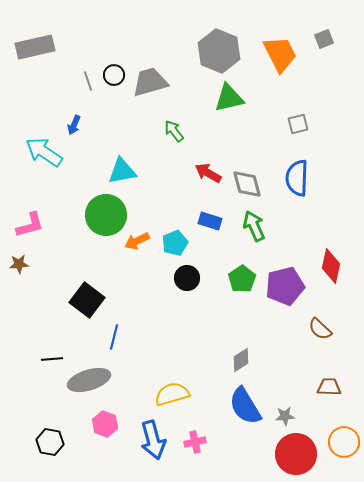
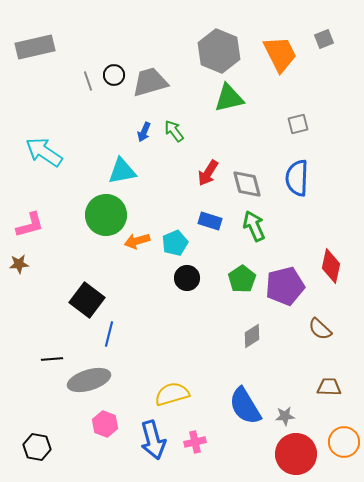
blue arrow at (74, 125): moved 70 px right, 7 px down
red arrow at (208, 173): rotated 88 degrees counterclockwise
orange arrow at (137, 241): rotated 10 degrees clockwise
blue line at (114, 337): moved 5 px left, 3 px up
gray diamond at (241, 360): moved 11 px right, 24 px up
black hexagon at (50, 442): moved 13 px left, 5 px down
